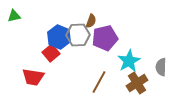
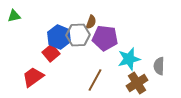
brown semicircle: moved 1 px down
purple pentagon: rotated 20 degrees clockwise
cyan star: moved 2 px up; rotated 15 degrees clockwise
gray semicircle: moved 2 px left, 1 px up
red trapezoid: rotated 135 degrees clockwise
brown line: moved 4 px left, 2 px up
